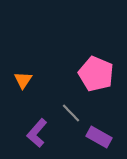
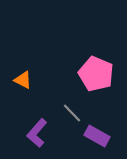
orange triangle: rotated 36 degrees counterclockwise
gray line: moved 1 px right
purple rectangle: moved 2 px left, 1 px up
